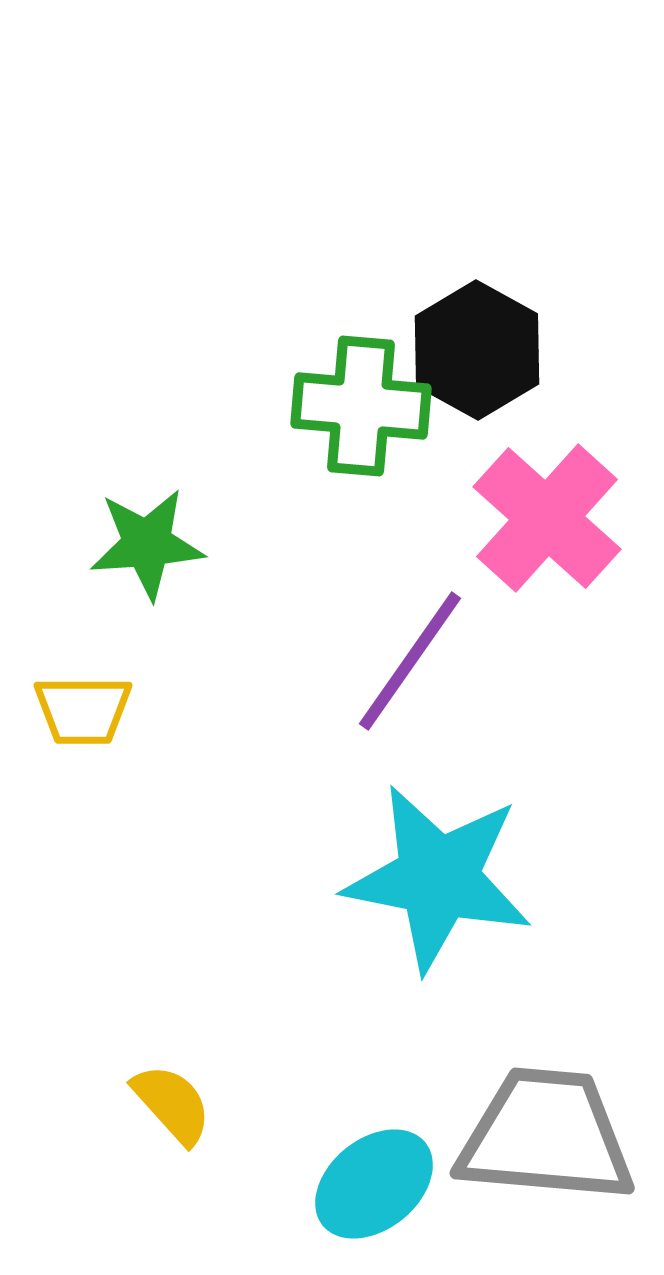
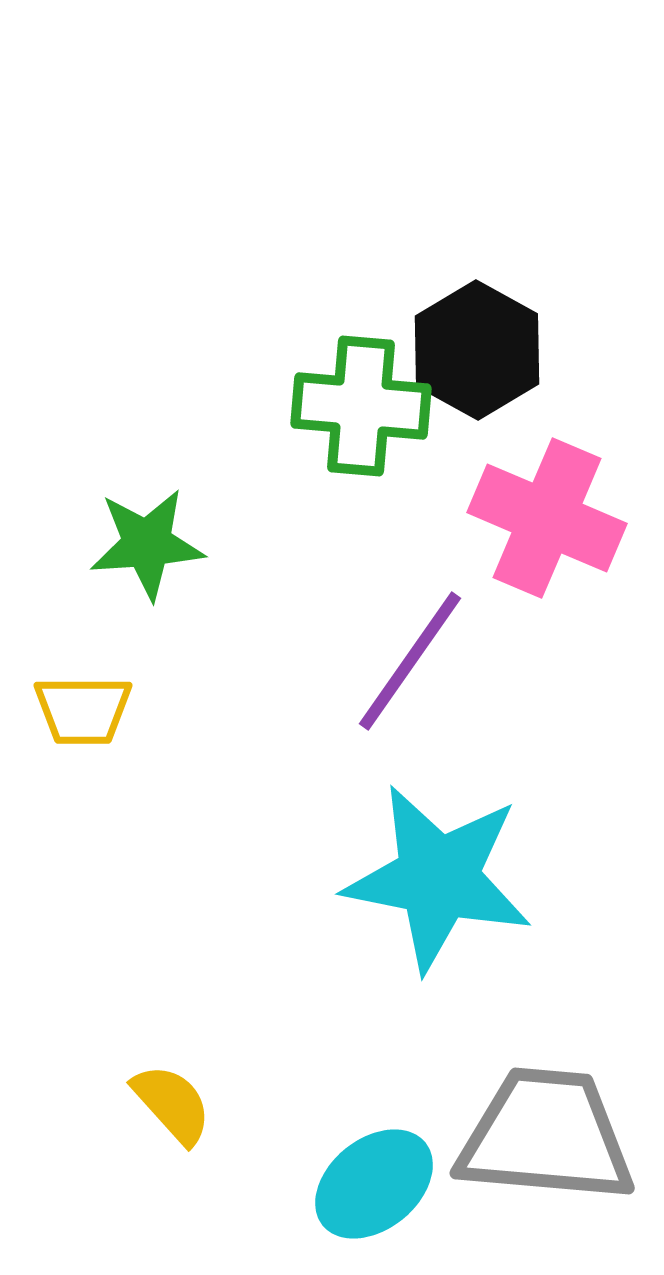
pink cross: rotated 19 degrees counterclockwise
